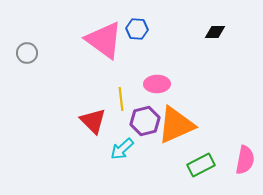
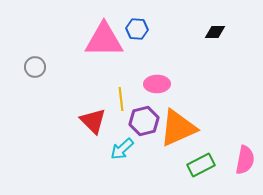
pink triangle: rotated 36 degrees counterclockwise
gray circle: moved 8 px right, 14 px down
purple hexagon: moved 1 px left
orange triangle: moved 2 px right, 3 px down
